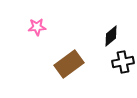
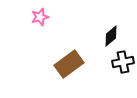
pink star: moved 3 px right, 10 px up; rotated 12 degrees counterclockwise
